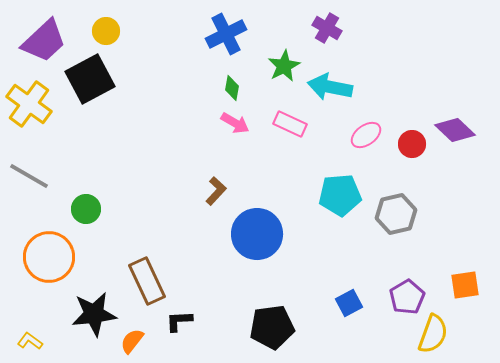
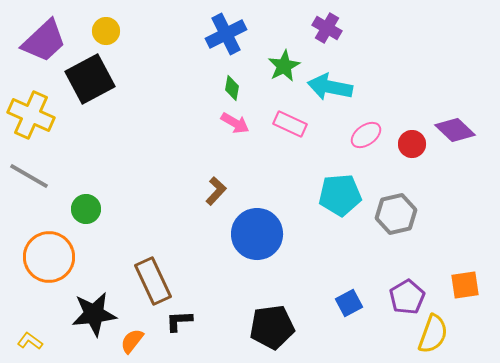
yellow cross: moved 2 px right, 11 px down; rotated 12 degrees counterclockwise
brown rectangle: moved 6 px right
